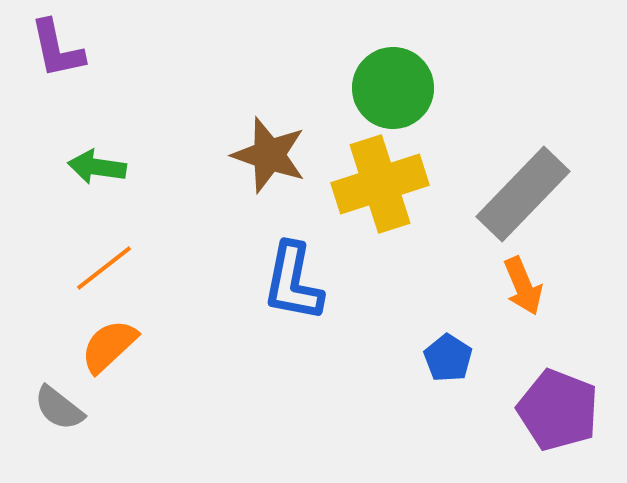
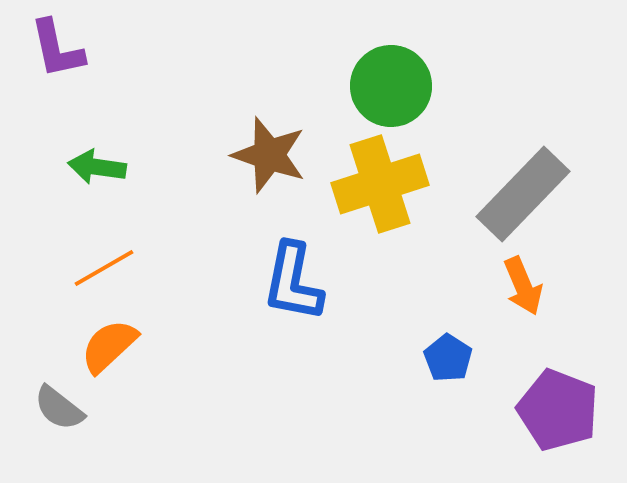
green circle: moved 2 px left, 2 px up
orange line: rotated 8 degrees clockwise
